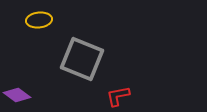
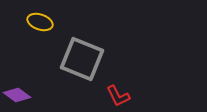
yellow ellipse: moved 1 px right, 2 px down; rotated 25 degrees clockwise
red L-shape: rotated 105 degrees counterclockwise
